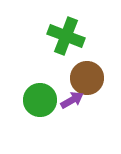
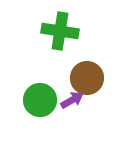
green cross: moved 6 px left, 5 px up; rotated 12 degrees counterclockwise
